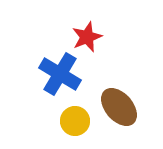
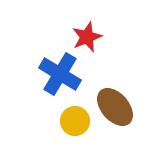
brown ellipse: moved 4 px left
